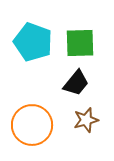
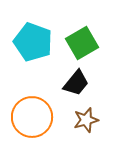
green square: moved 2 px right; rotated 28 degrees counterclockwise
orange circle: moved 8 px up
